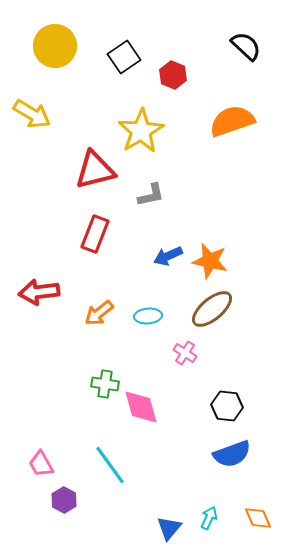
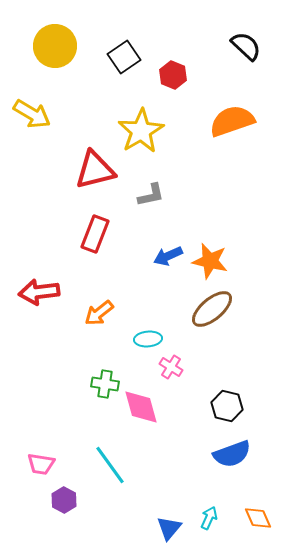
cyan ellipse: moved 23 px down
pink cross: moved 14 px left, 14 px down
black hexagon: rotated 8 degrees clockwise
pink trapezoid: rotated 52 degrees counterclockwise
